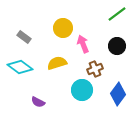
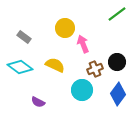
yellow circle: moved 2 px right
black circle: moved 16 px down
yellow semicircle: moved 2 px left, 2 px down; rotated 42 degrees clockwise
